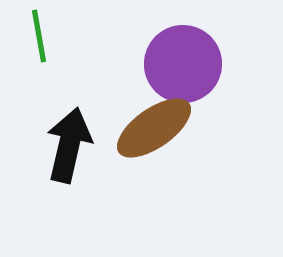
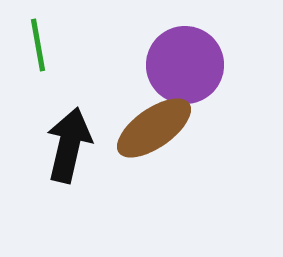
green line: moved 1 px left, 9 px down
purple circle: moved 2 px right, 1 px down
